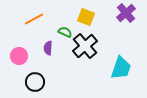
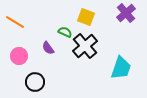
orange line: moved 19 px left, 3 px down; rotated 60 degrees clockwise
purple semicircle: rotated 40 degrees counterclockwise
